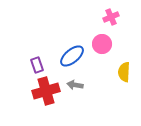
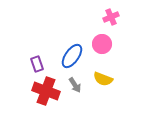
blue ellipse: rotated 15 degrees counterclockwise
purple rectangle: moved 1 px up
yellow semicircle: moved 21 px left, 7 px down; rotated 72 degrees counterclockwise
gray arrow: rotated 133 degrees counterclockwise
red cross: rotated 36 degrees clockwise
